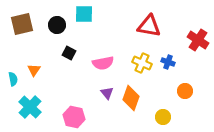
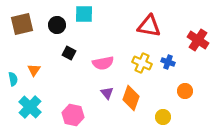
pink hexagon: moved 1 px left, 2 px up
